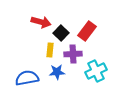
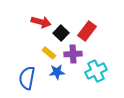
yellow rectangle: moved 1 px left, 3 px down; rotated 56 degrees counterclockwise
blue semicircle: rotated 70 degrees counterclockwise
